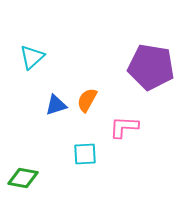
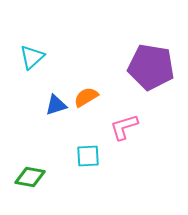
orange semicircle: moved 1 px left, 3 px up; rotated 30 degrees clockwise
pink L-shape: rotated 20 degrees counterclockwise
cyan square: moved 3 px right, 2 px down
green diamond: moved 7 px right, 1 px up
